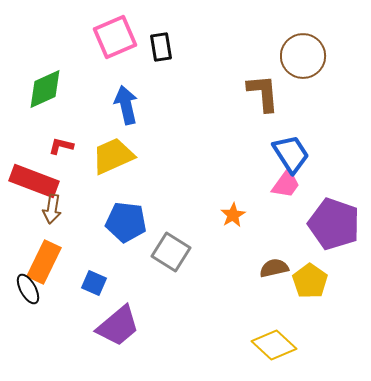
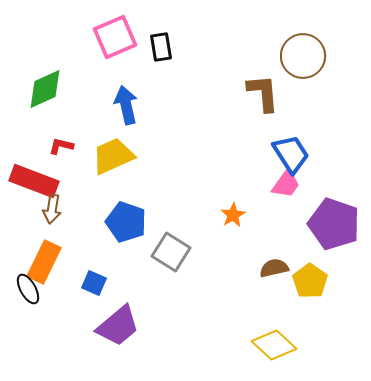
blue pentagon: rotated 12 degrees clockwise
